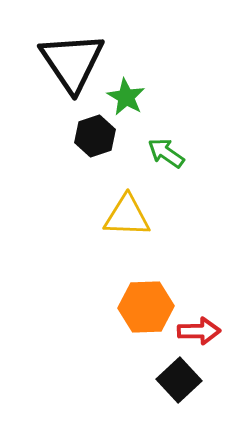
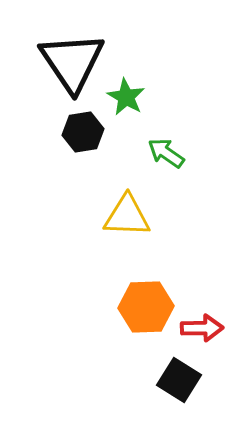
black hexagon: moved 12 px left, 4 px up; rotated 9 degrees clockwise
red arrow: moved 3 px right, 3 px up
black square: rotated 15 degrees counterclockwise
